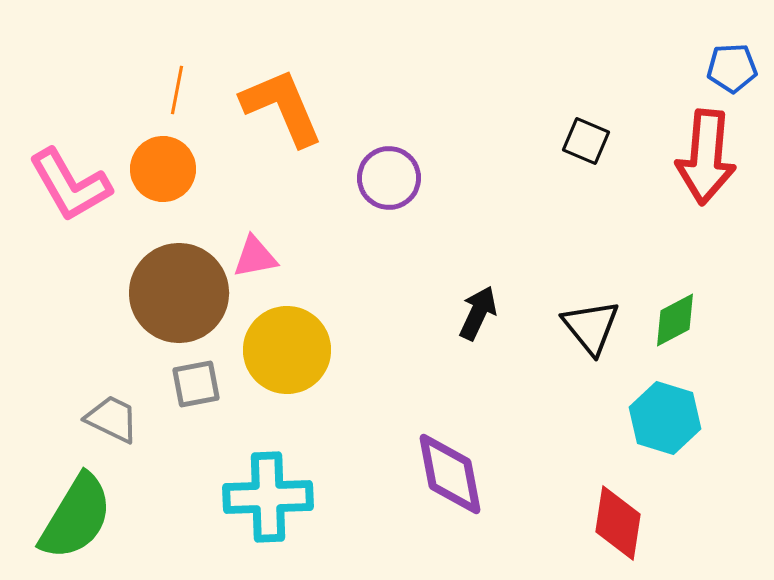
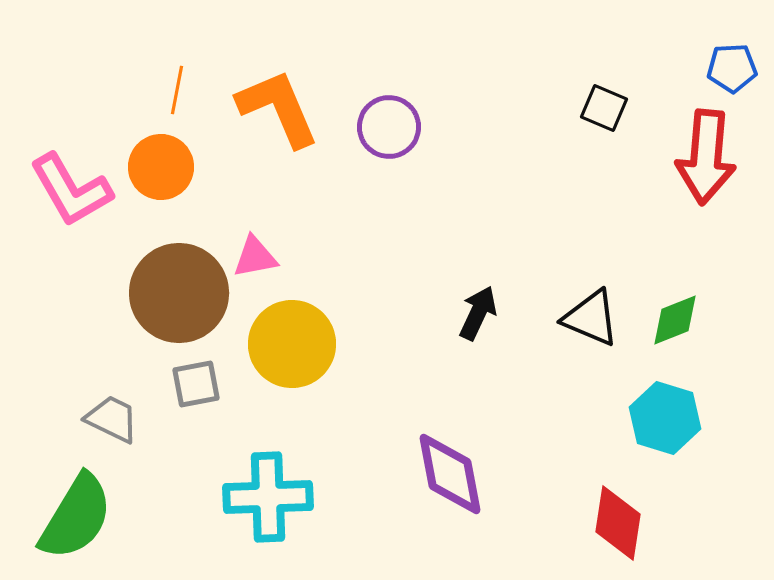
orange L-shape: moved 4 px left, 1 px down
black square: moved 18 px right, 33 px up
orange circle: moved 2 px left, 2 px up
purple circle: moved 51 px up
pink L-shape: moved 1 px right, 5 px down
green diamond: rotated 6 degrees clockwise
black triangle: moved 9 px up; rotated 28 degrees counterclockwise
yellow circle: moved 5 px right, 6 px up
